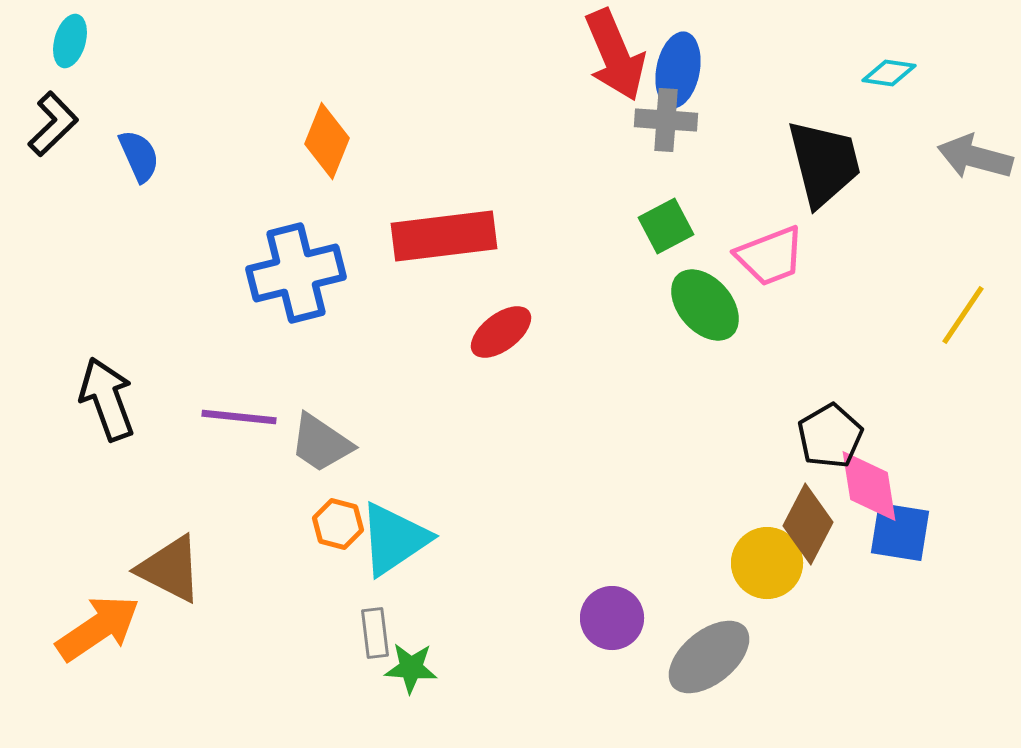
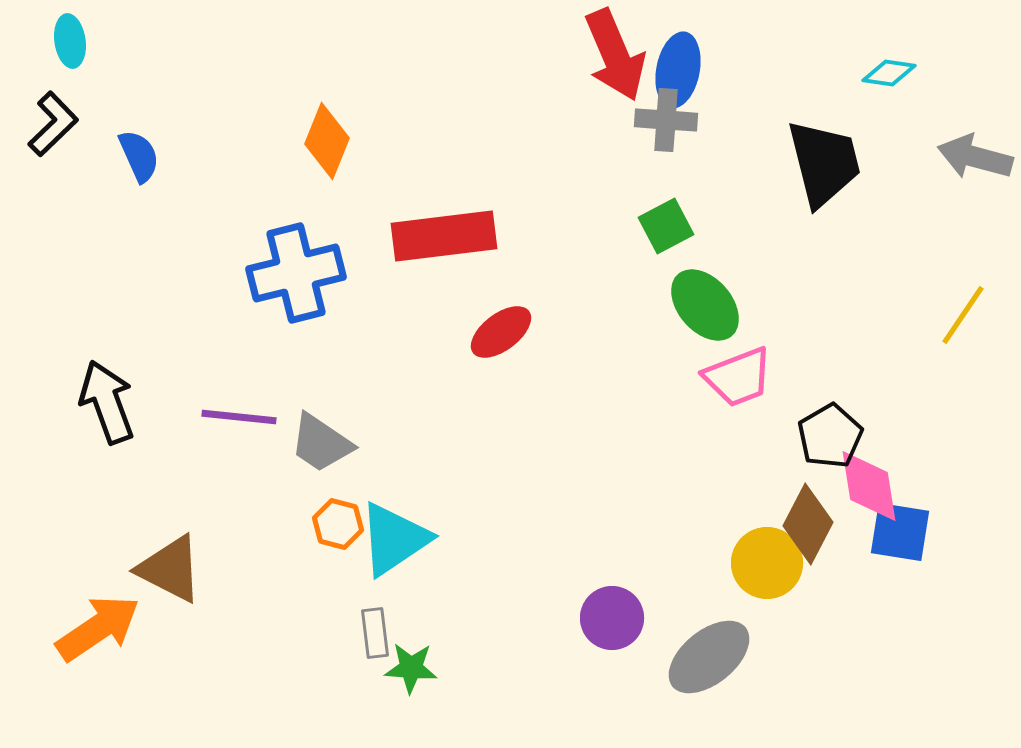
cyan ellipse: rotated 24 degrees counterclockwise
pink trapezoid: moved 32 px left, 121 px down
black arrow: moved 3 px down
